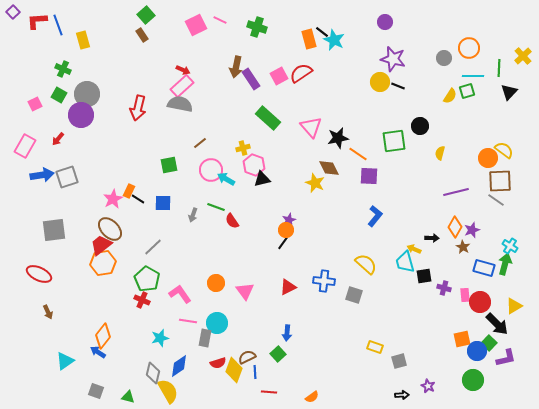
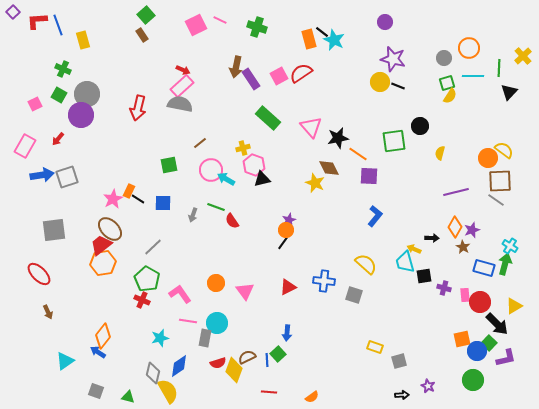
green square at (467, 91): moved 20 px left, 8 px up
red ellipse at (39, 274): rotated 20 degrees clockwise
blue line at (255, 372): moved 12 px right, 12 px up
